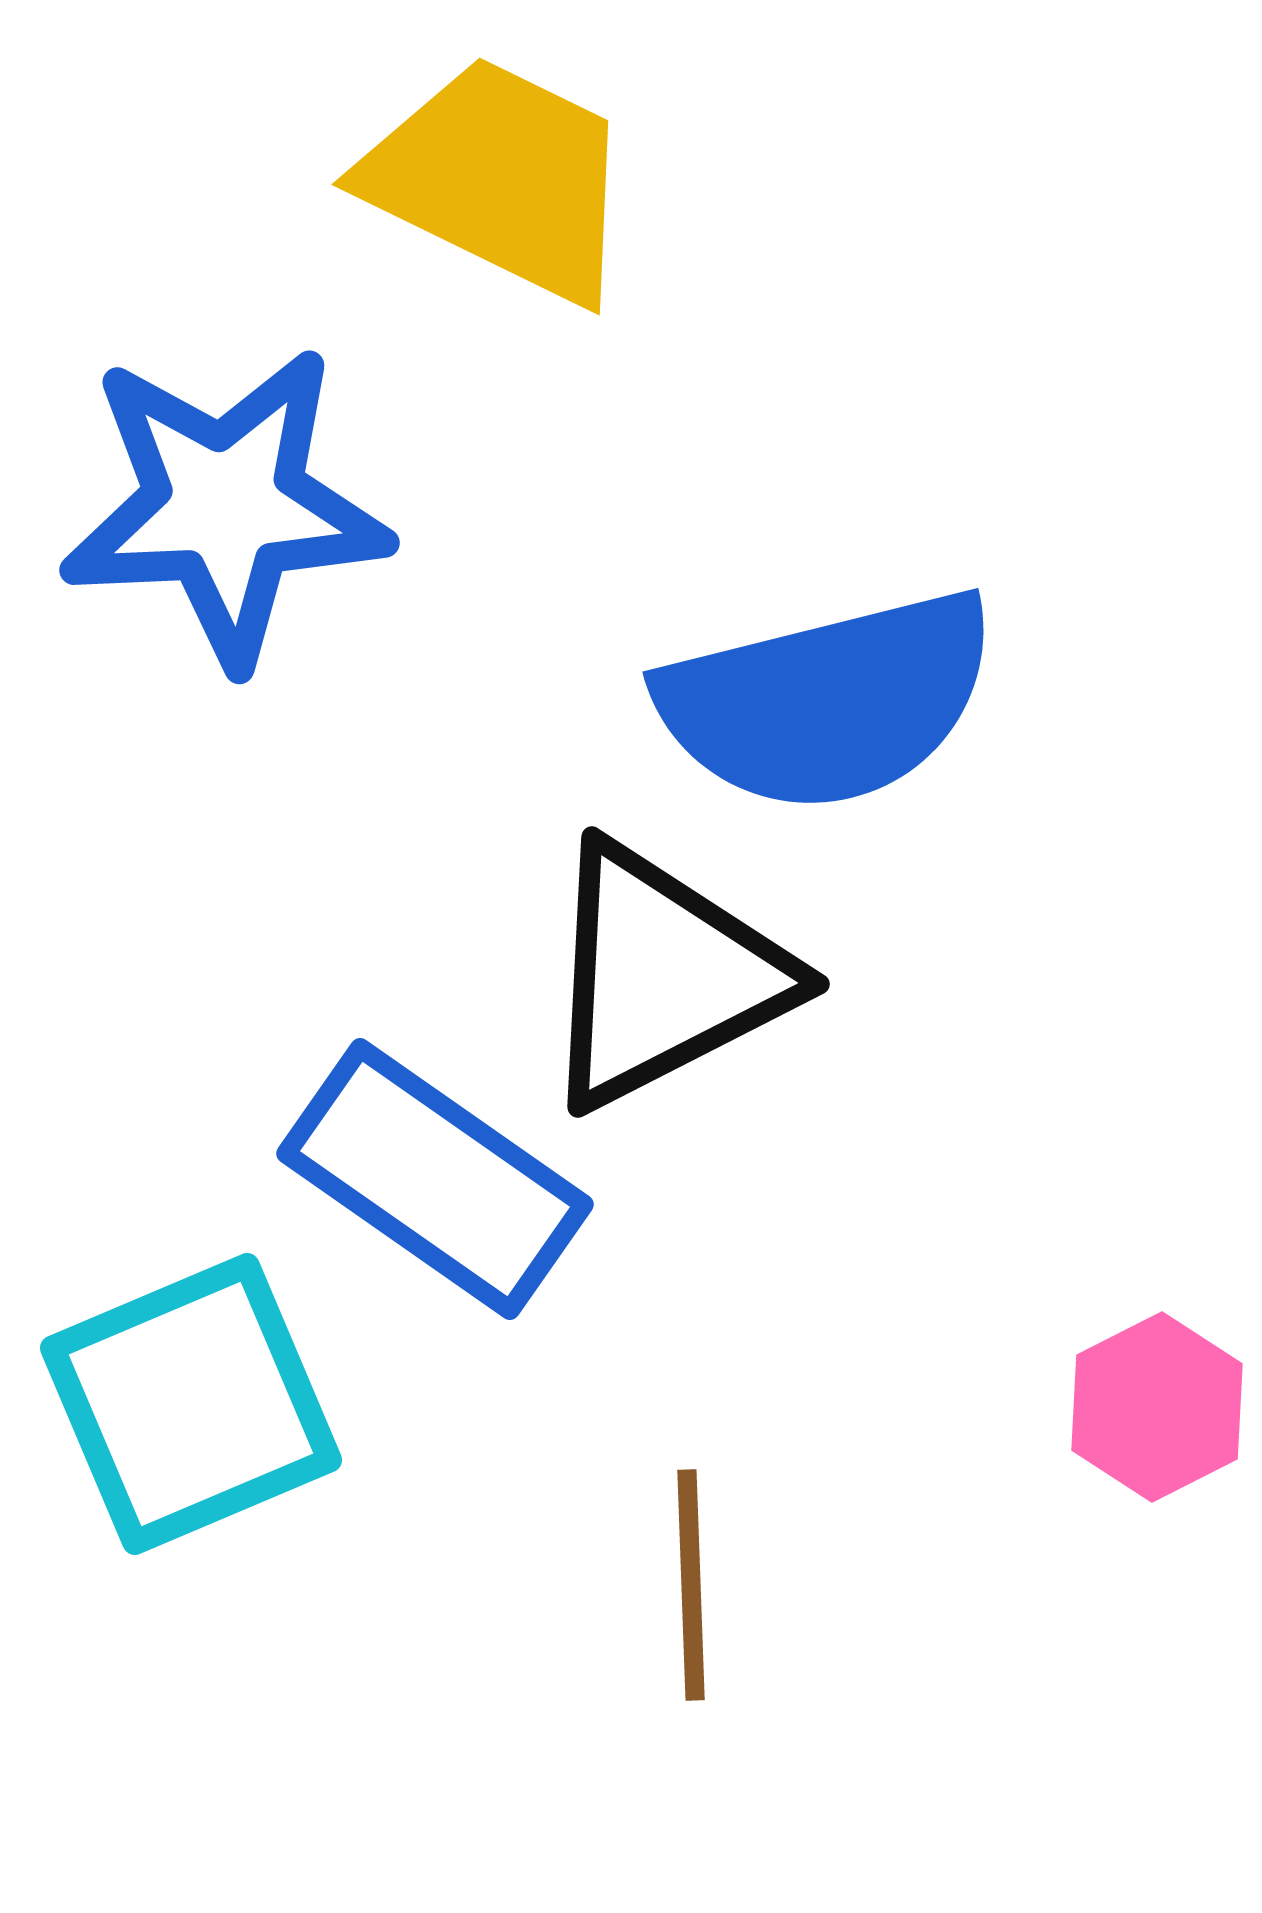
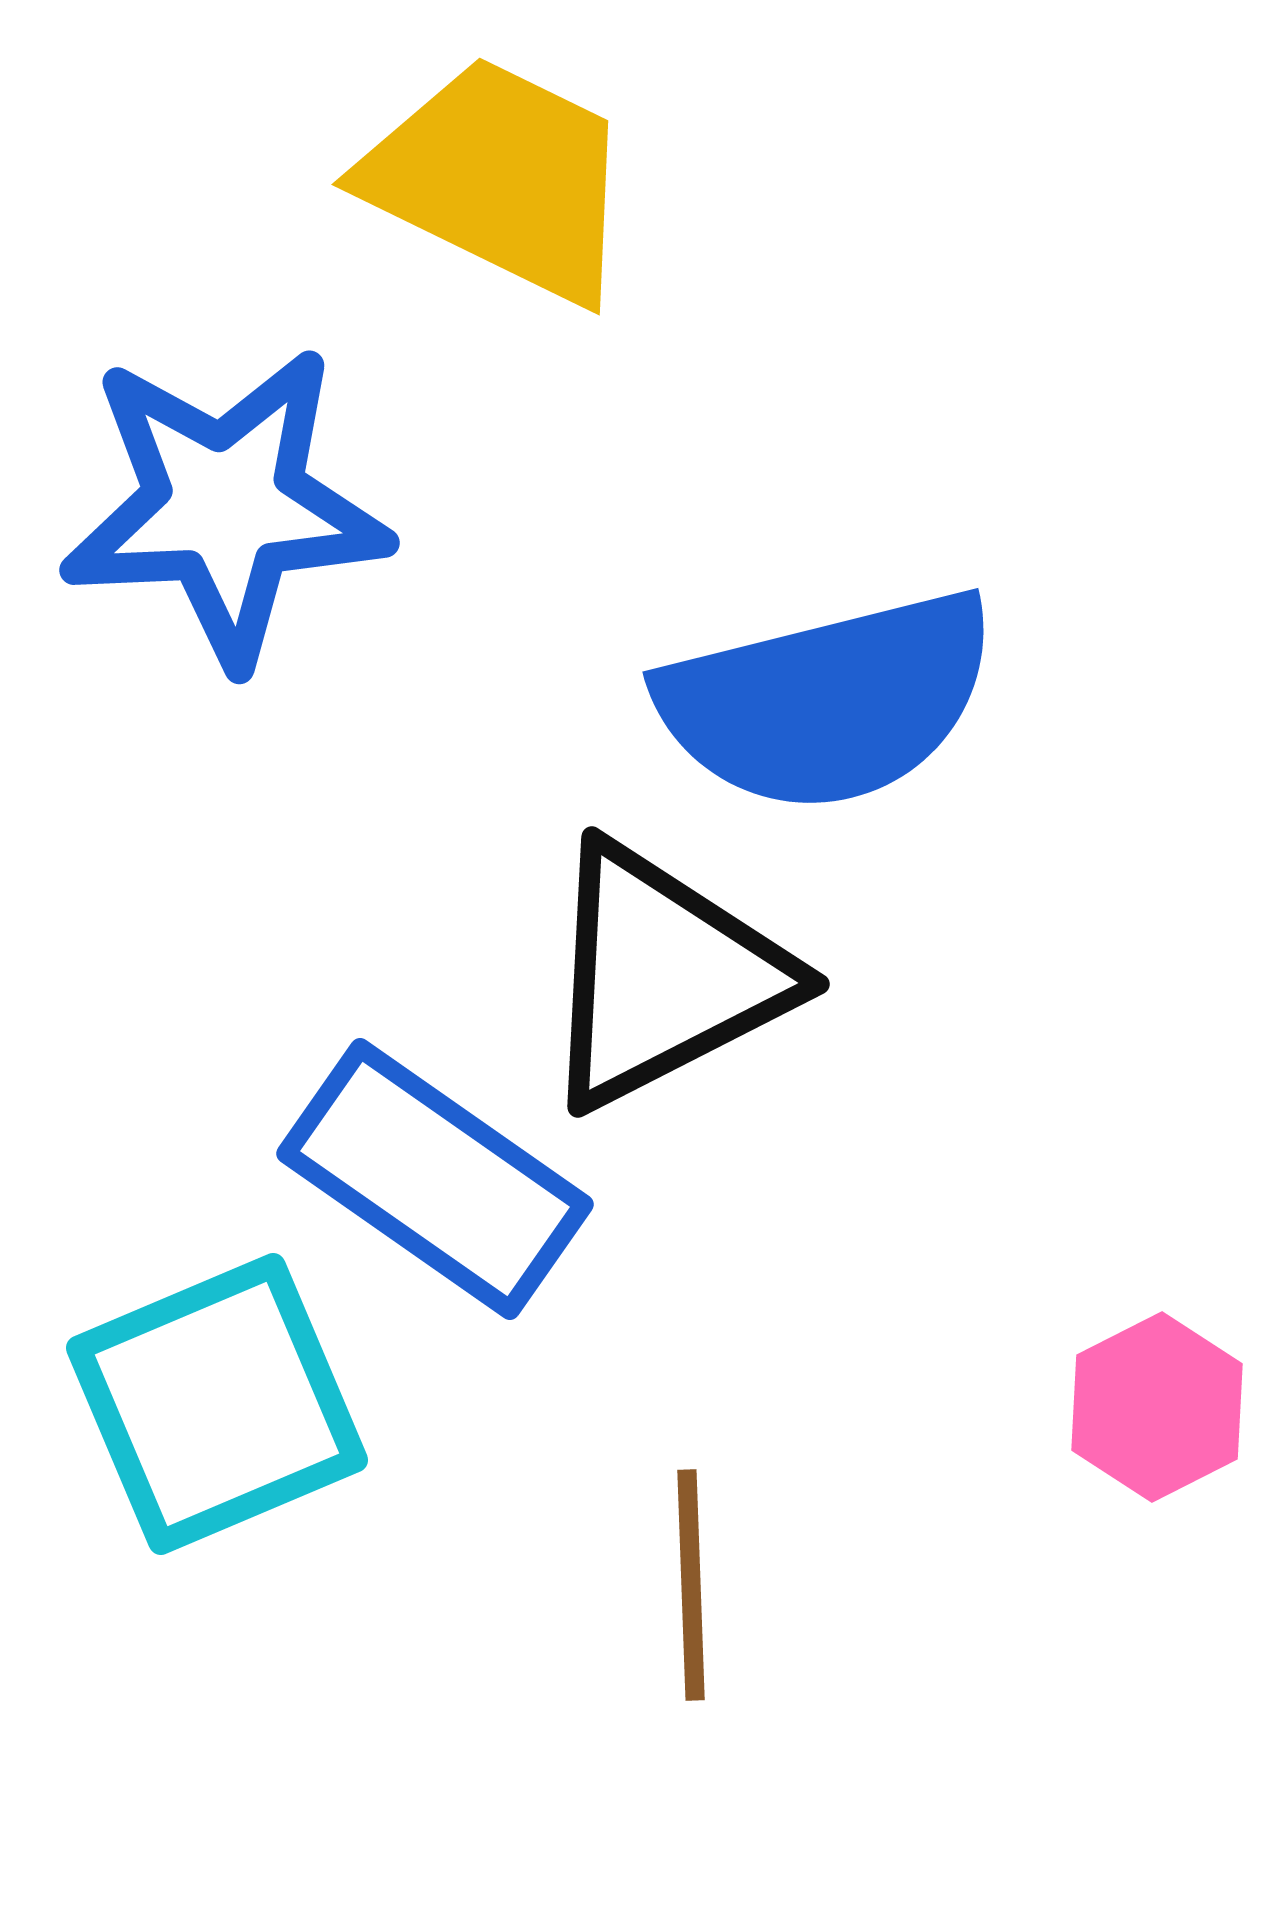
cyan square: moved 26 px right
